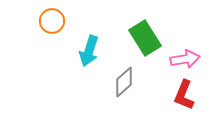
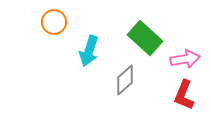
orange circle: moved 2 px right, 1 px down
green rectangle: rotated 16 degrees counterclockwise
gray diamond: moved 1 px right, 2 px up
